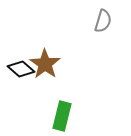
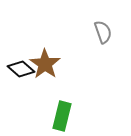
gray semicircle: moved 11 px down; rotated 35 degrees counterclockwise
